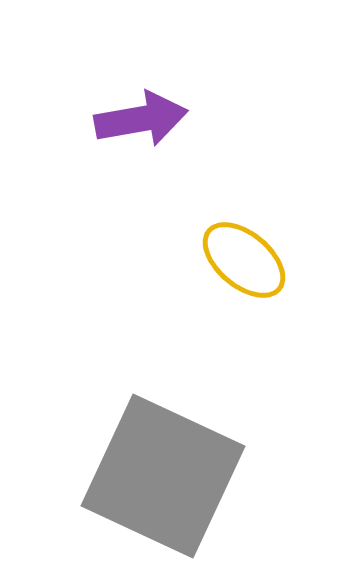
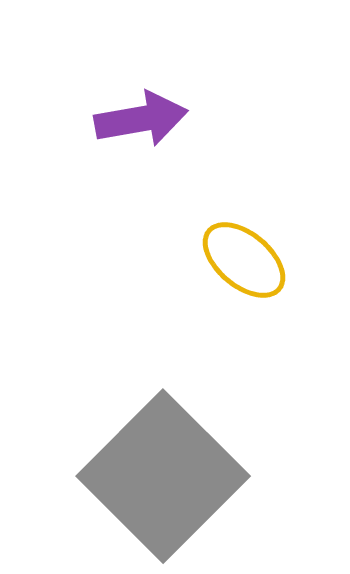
gray square: rotated 20 degrees clockwise
